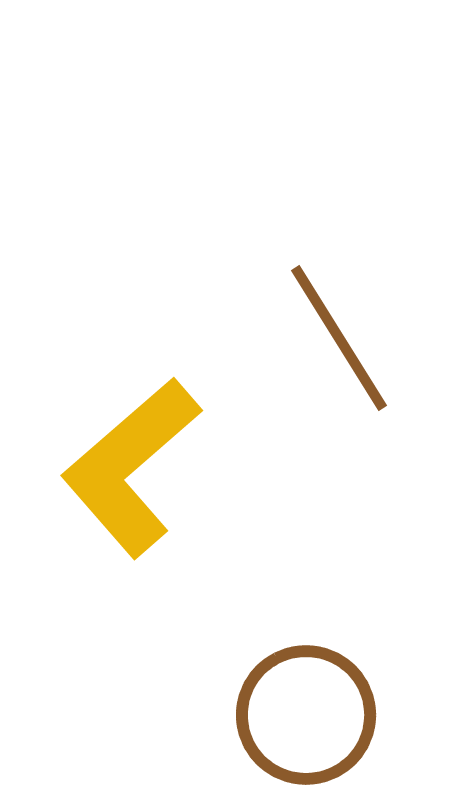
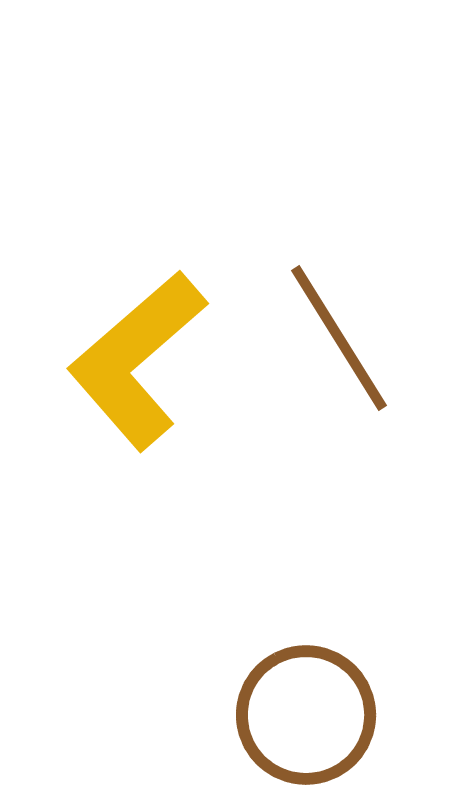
yellow L-shape: moved 6 px right, 107 px up
